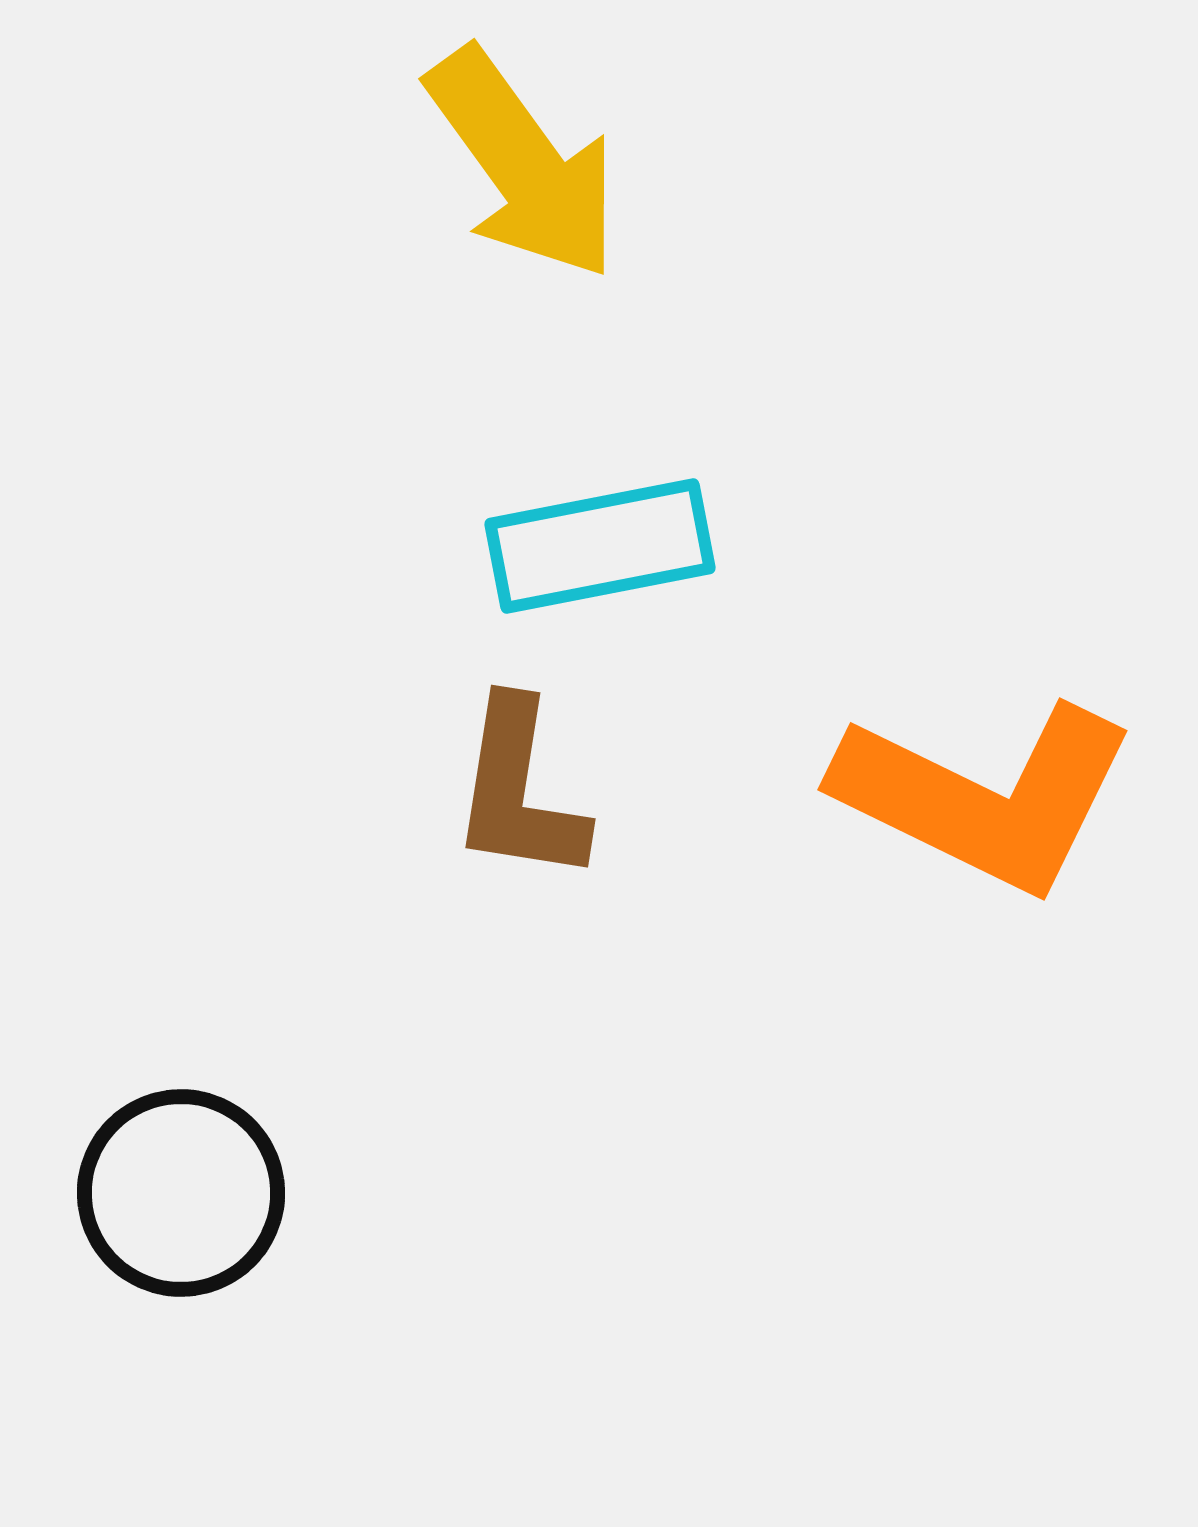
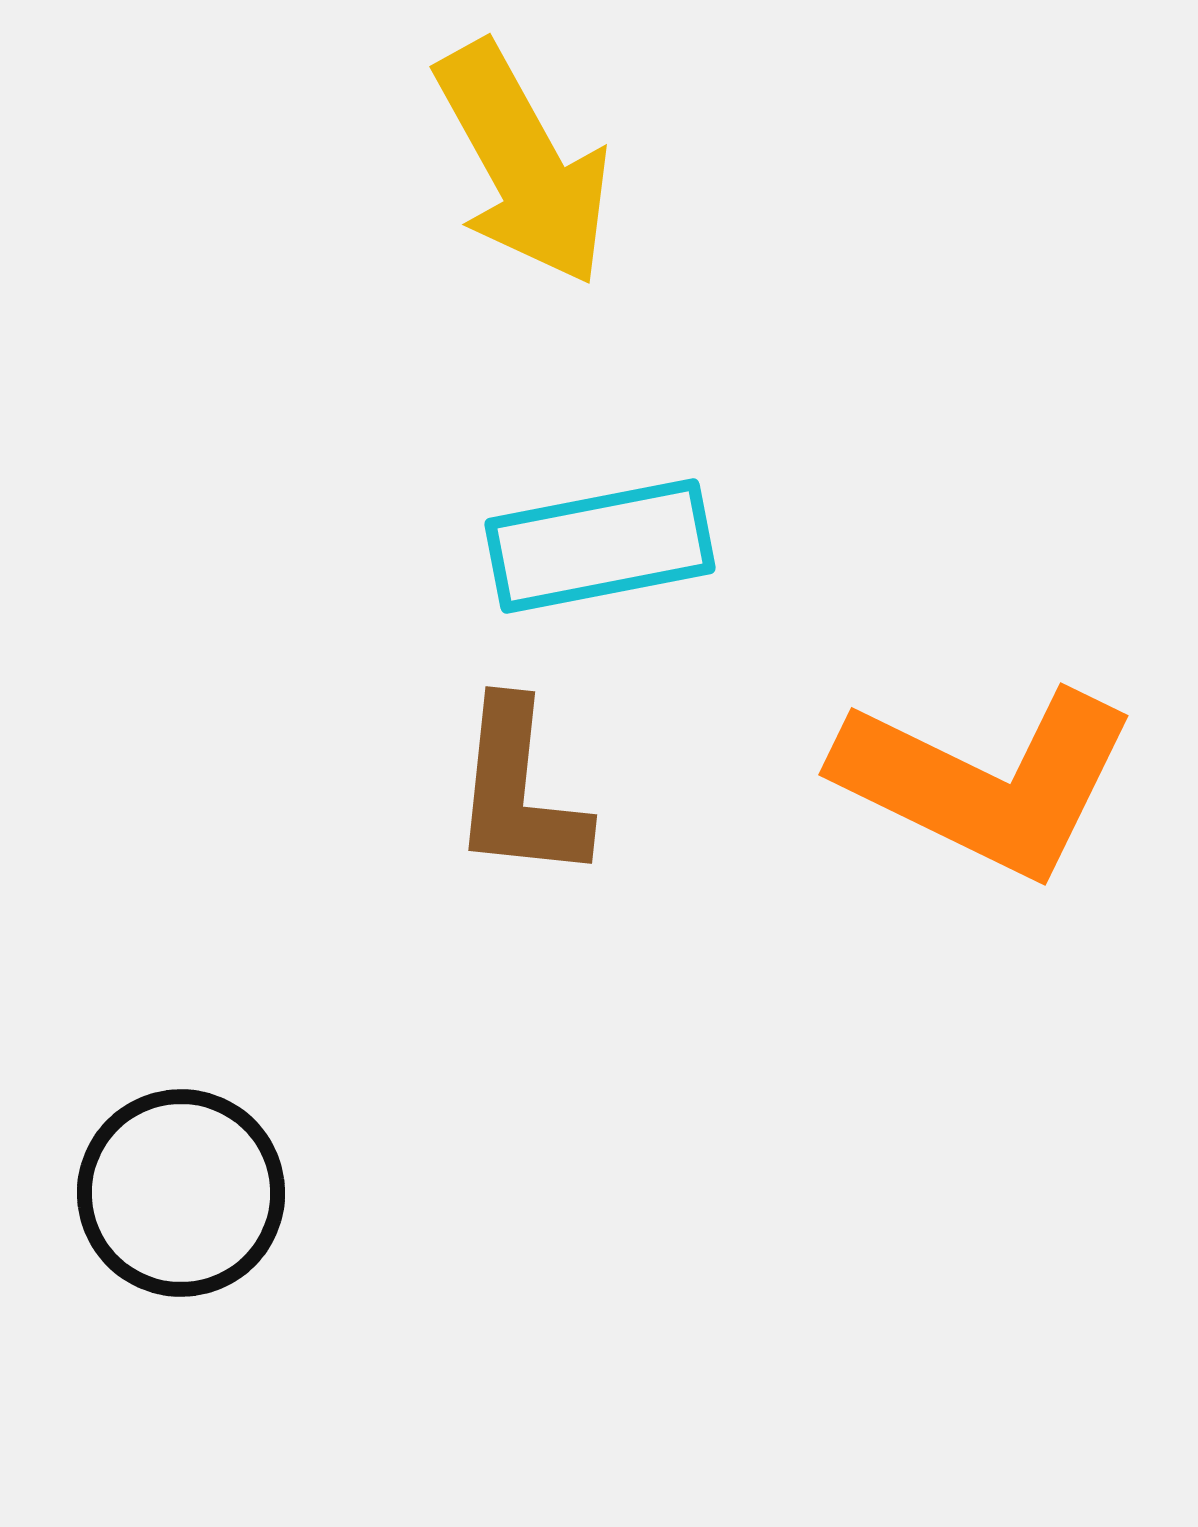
yellow arrow: rotated 7 degrees clockwise
brown L-shape: rotated 3 degrees counterclockwise
orange L-shape: moved 1 px right, 15 px up
